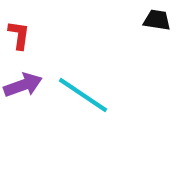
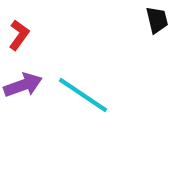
black trapezoid: rotated 68 degrees clockwise
red L-shape: rotated 28 degrees clockwise
